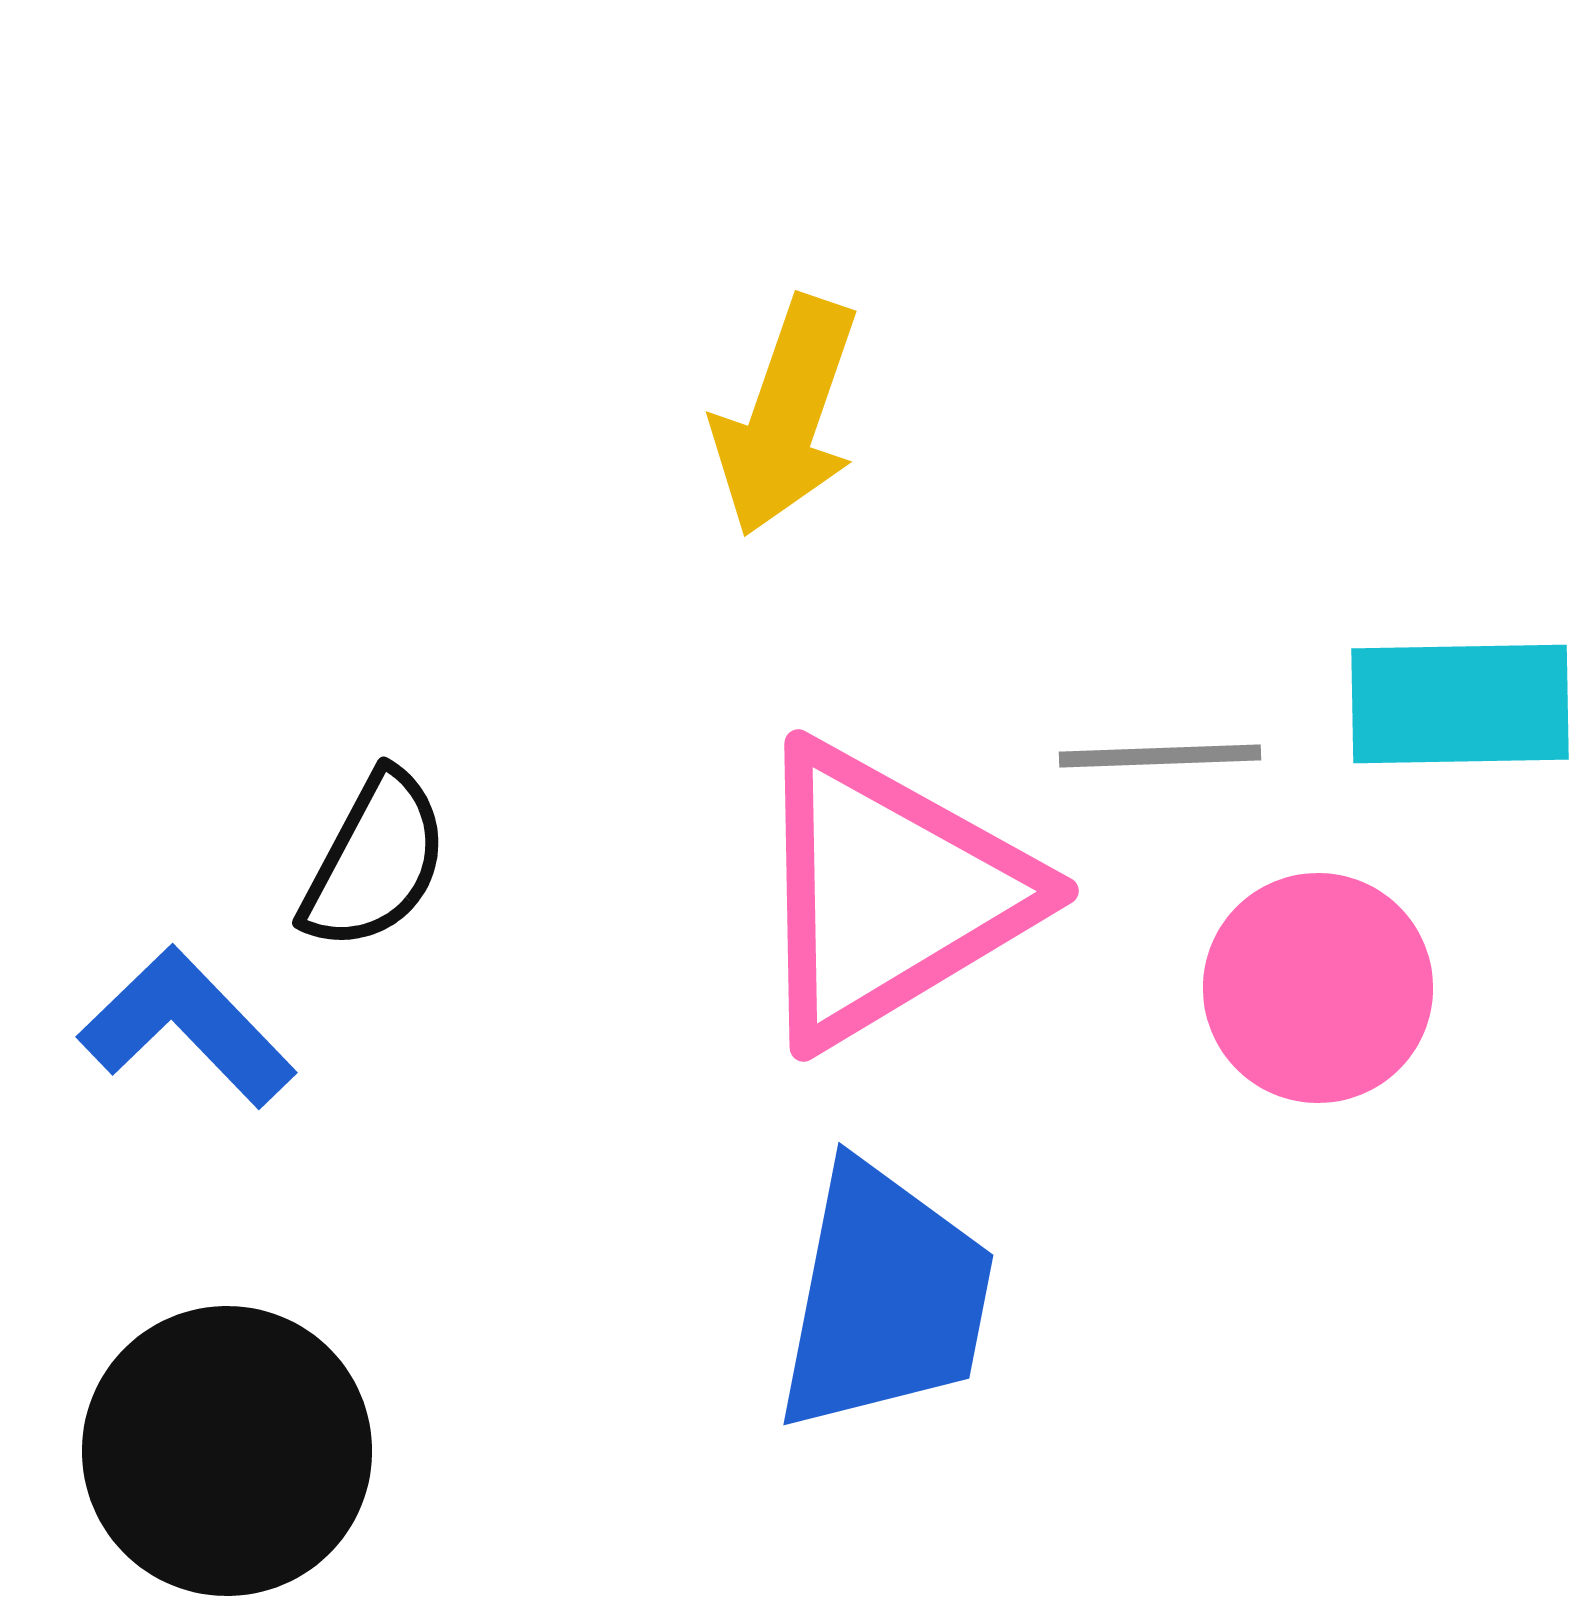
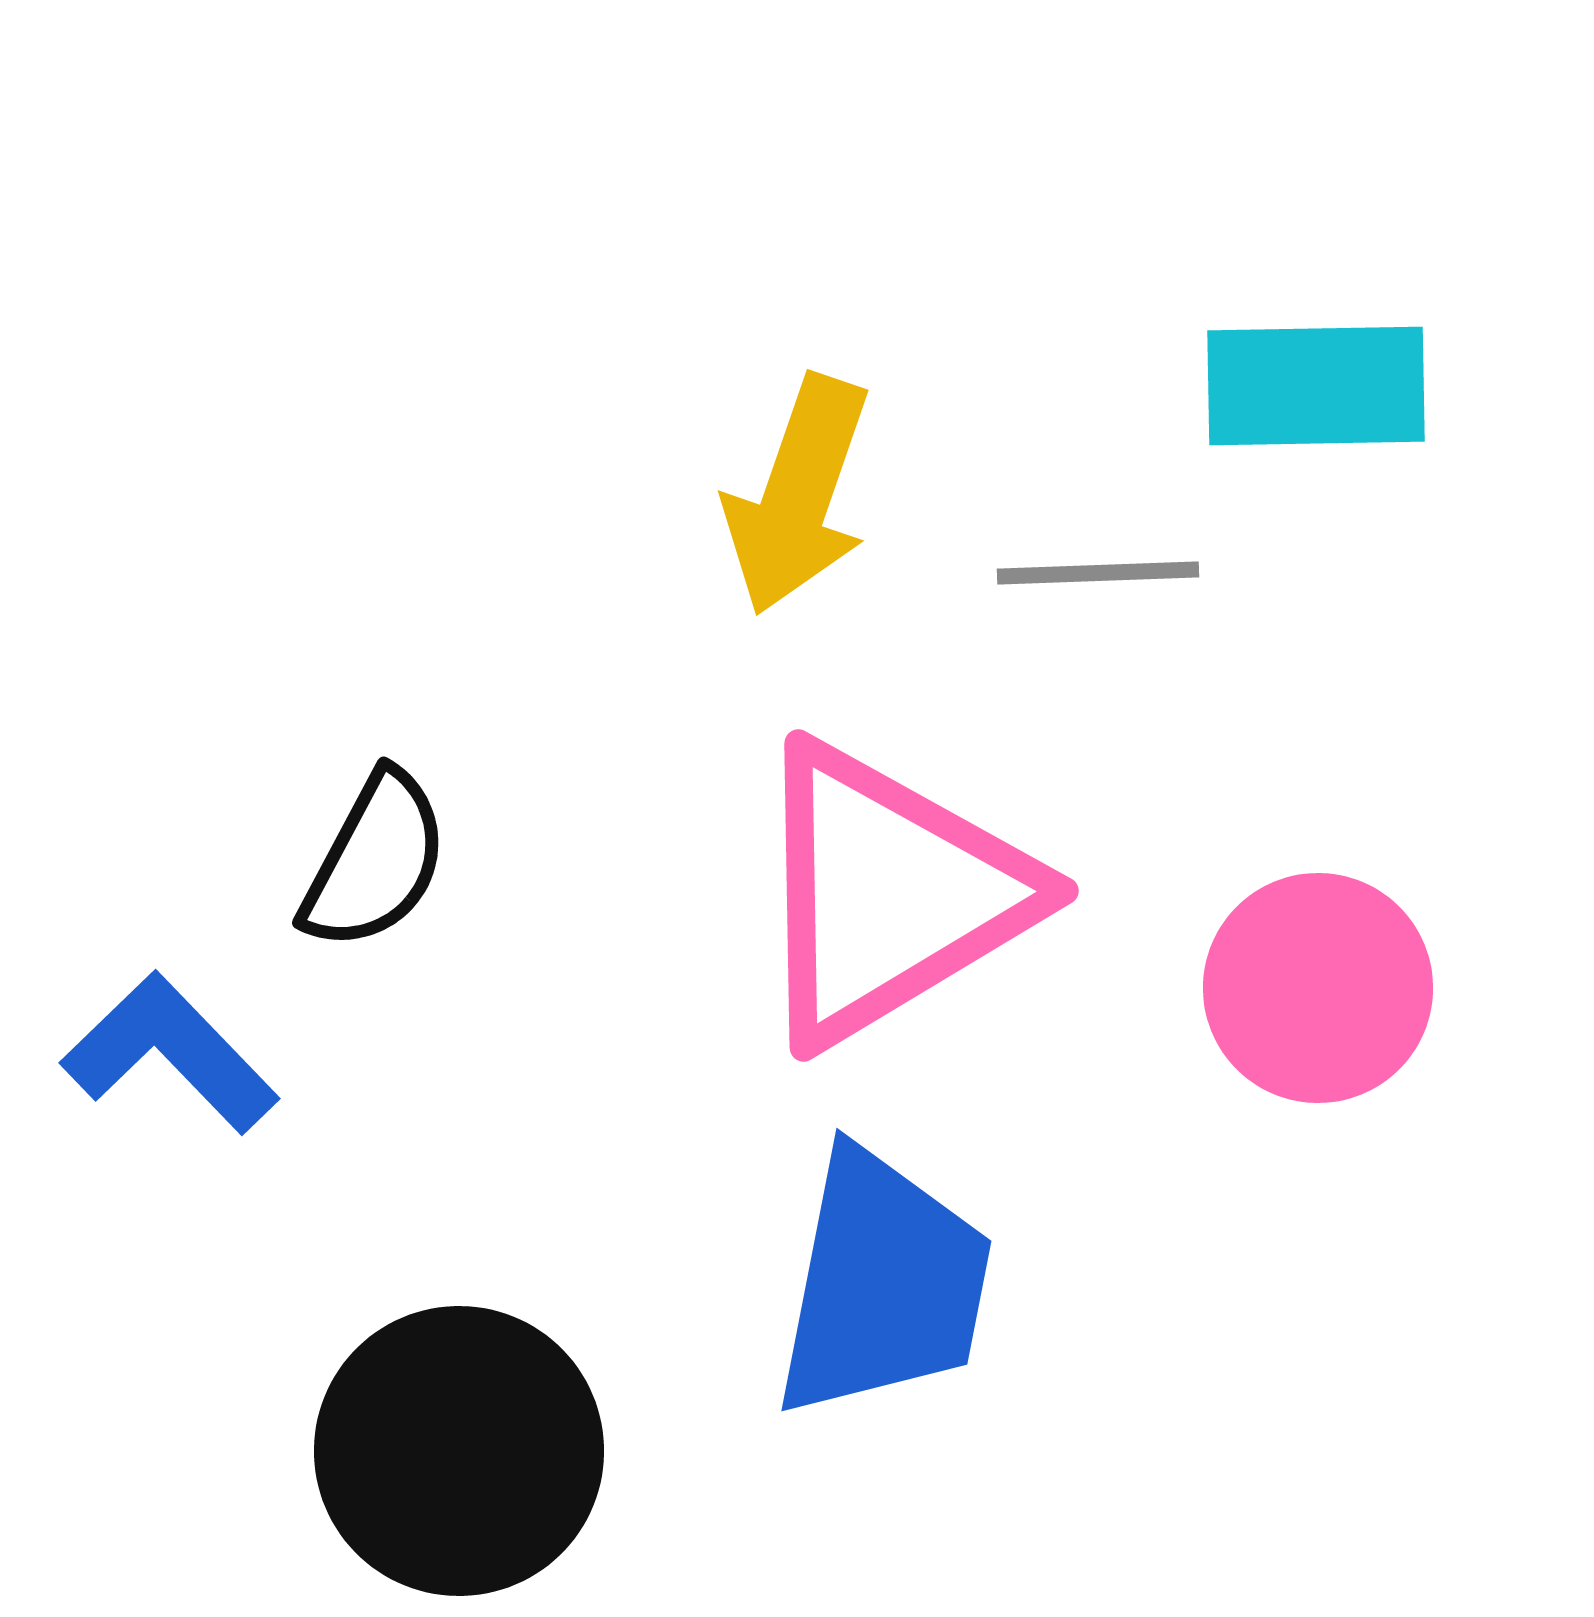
yellow arrow: moved 12 px right, 79 px down
cyan rectangle: moved 144 px left, 318 px up
gray line: moved 62 px left, 183 px up
blue L-shape: moved 17 px left, 26 px down
blue trapezoid: moved 2 px left, 14 px up
black circle: moved 232 px right
